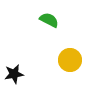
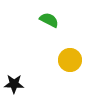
black star: moved 10 px down; rotated 12 degrees clockwise
